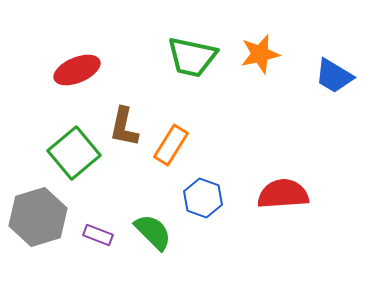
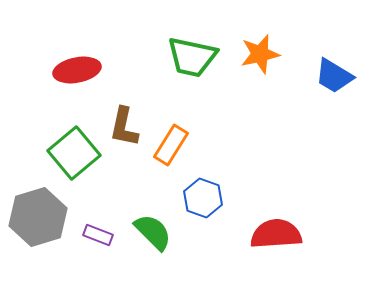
red ellipse: rotated 12 degrees clockwise
red semicircle: moved 7 px left, 40 px down
